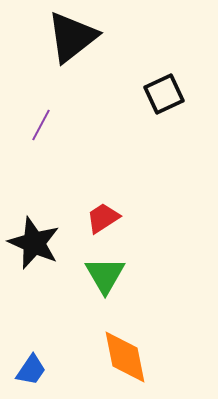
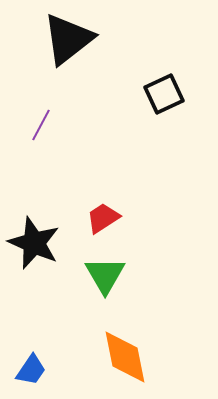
black triangle: moved 4 px left, 2 px down
